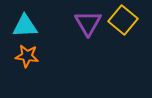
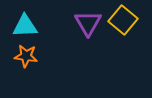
orange star: moved 1 px left
